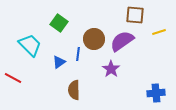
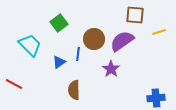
green square: rotated 18 degrees clockwise
red line: moved 1 px right, 6 px down
blue cross: moved 5 px down
